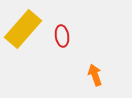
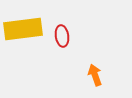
yellow rectangle: rotated 42 degrees clockwise
